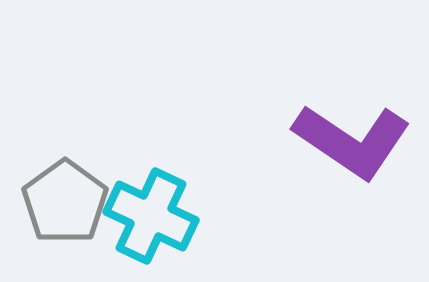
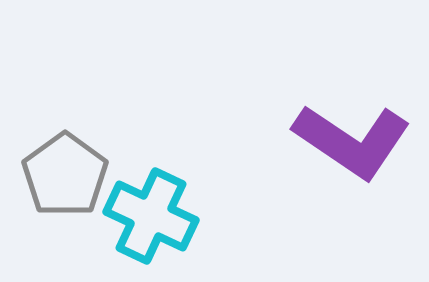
gray pentagon: moved 27 px up
